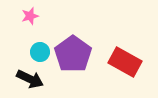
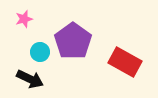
pink star: moved 6 px left, 3 px down
purple pentagon: moved 13 px up
